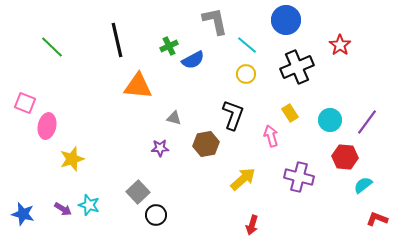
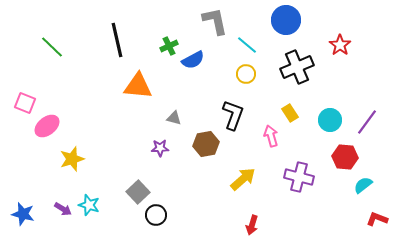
pink ellipse: rotated 40 degrees clockwise
